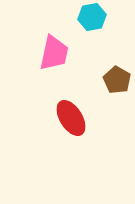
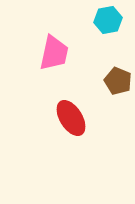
cyan hexagon: moved 16 px right, 3 px down
brown pentagon: moved 1 px right, 1 px down; rotated 8 degrees counterclockwise
